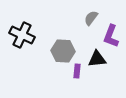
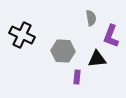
gray semicircle: rotated 133 degrees clockwise
purple rectangle: moved 6 px down
